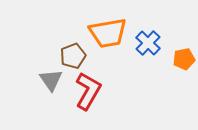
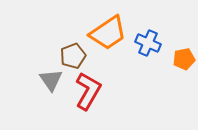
orange trapezoid: rotated 24 degrees counterclockwise
blue cross: rotated 20 degrees counterclockwise
